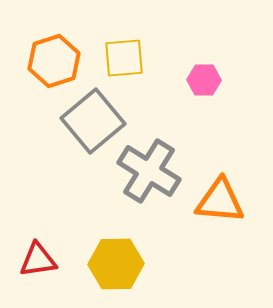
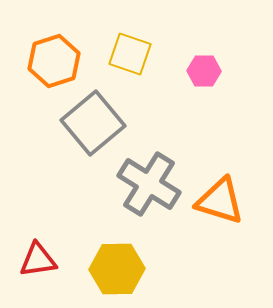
yellow square: moved 6 px right, 4 px up; rotated 24 degrees clockwise
pink hexagon: moved 9 px up
gray square: moved 2 px down
gray cross: moved 13 px down
orange triangle: rotated 12 degrees clockwise
yellow hexagon: moved 1 px right, 5 px down
